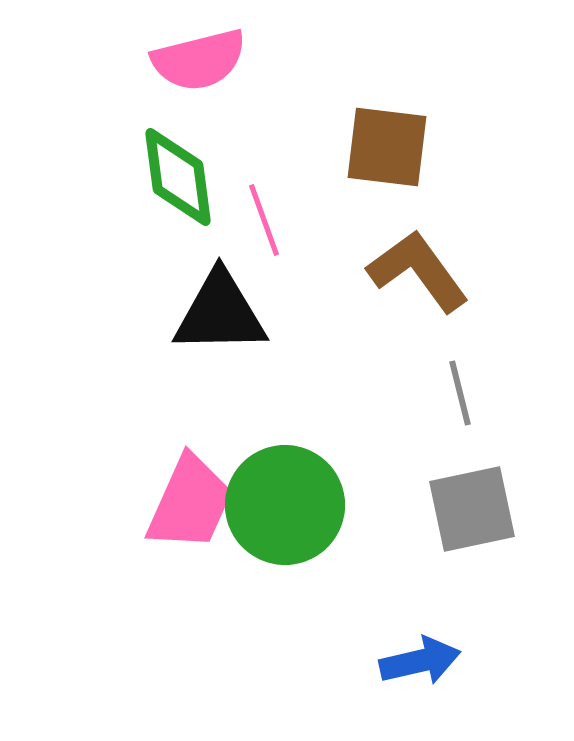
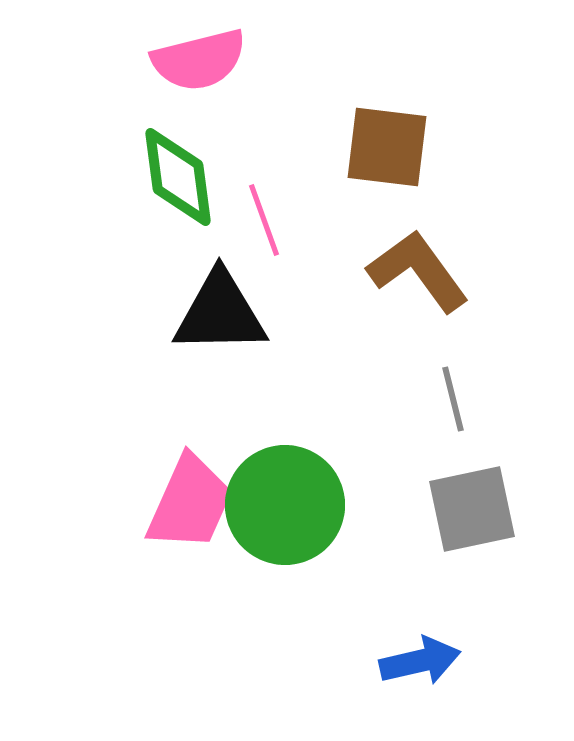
gray line: moved 7 px left, 6 px down
